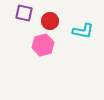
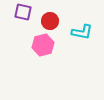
purple square: moved 1 px left, 1 px up
cyan L-shape: moved 1 px left, 1 px down
